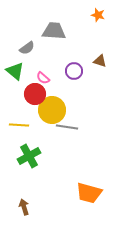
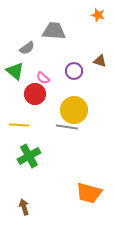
yellow circle: moved 22 px right
